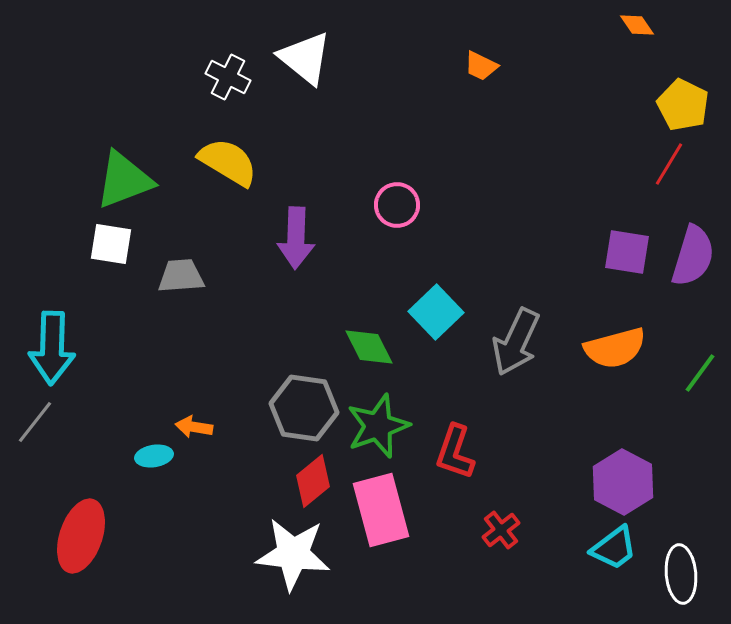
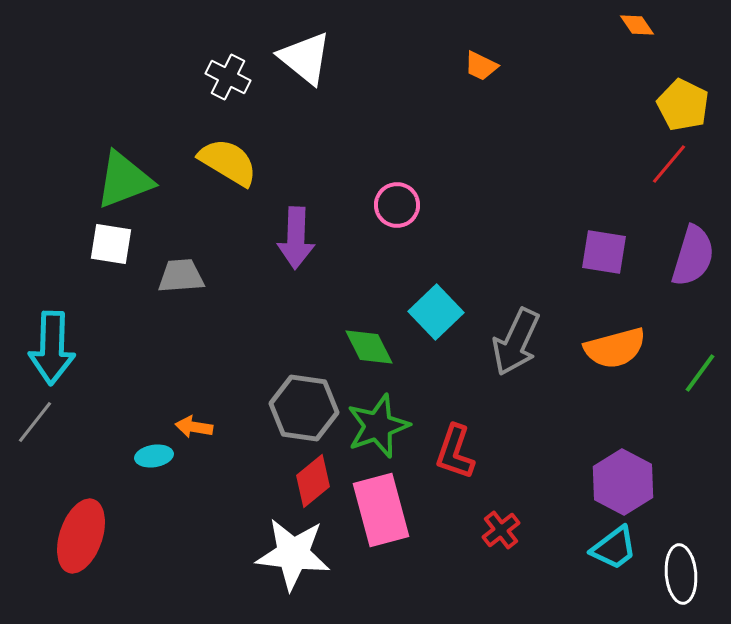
red line: rotated 9 degrees clockwise
purple square: moved 23 px left
